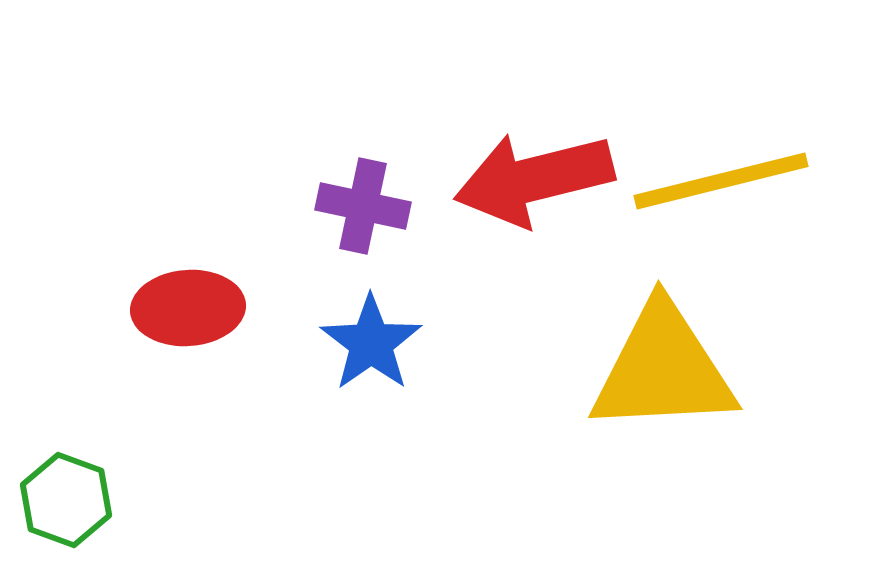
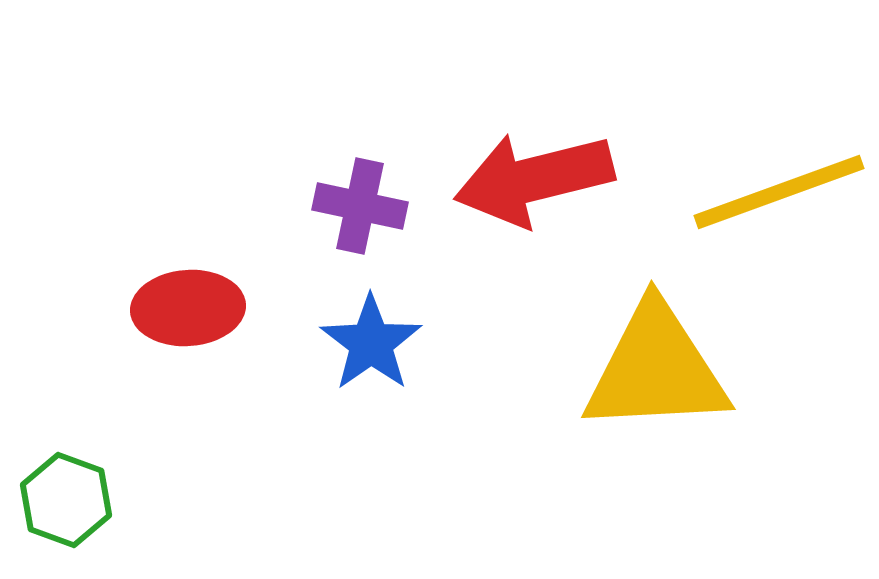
yellow line: moved 58 px right, 11 px down; rotated 6 degrees counterclockwise
purple cross: moved 3 px left
yellow triangle: moved 7 px left
